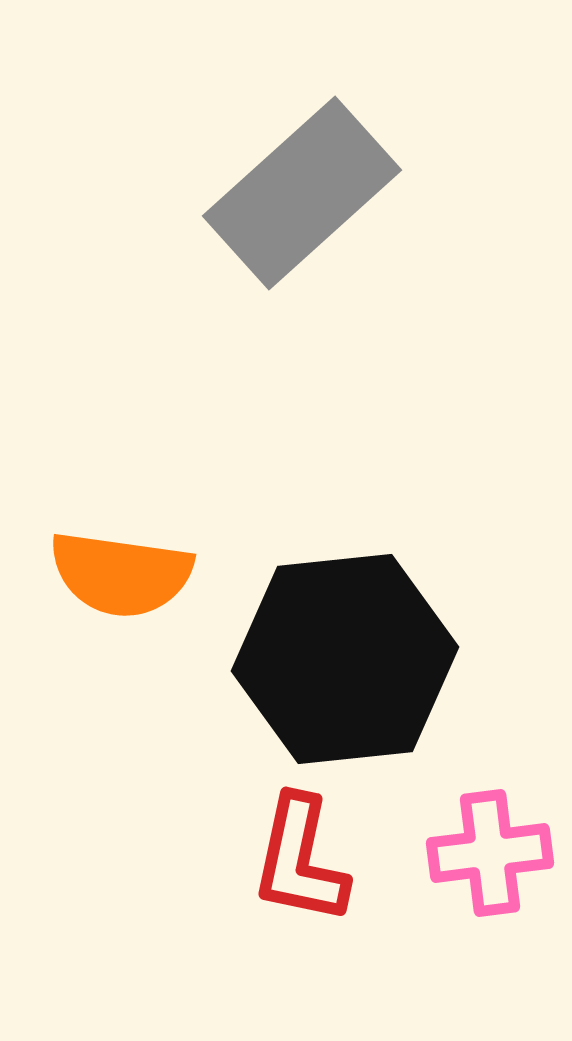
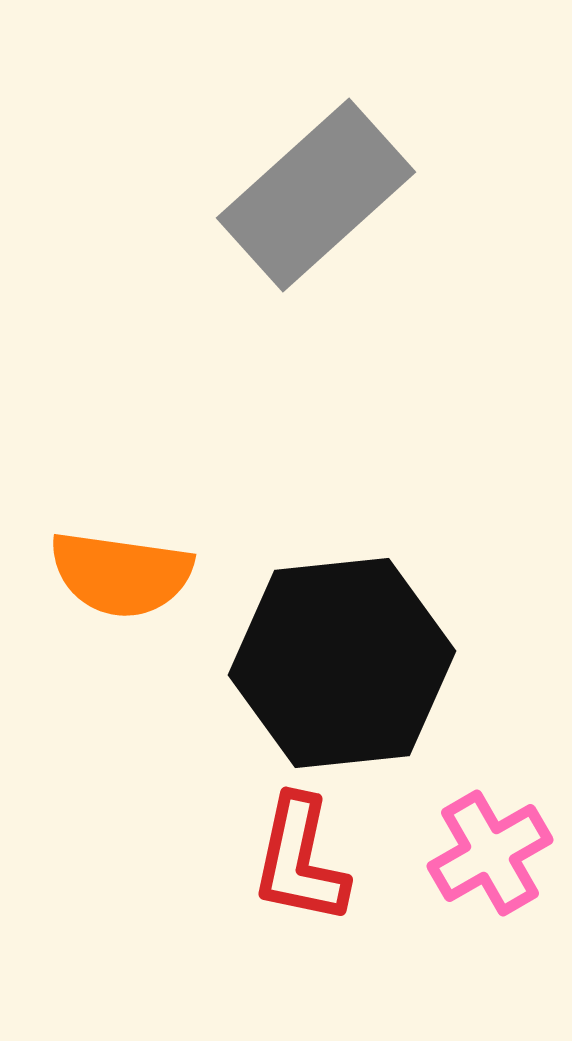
gray rectangle: moved 14 px right, 2 px down
black hexagon: moved 3 px left, 4 px down
pink cross: rotated 23 degrees counterclockwise
